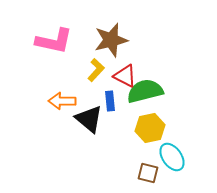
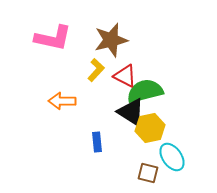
pink L-shape: moved 1 px left, 3 px up
blue rectangle: moved 13 px left, 41 px down
black triangle: moved 42 px right, 7 px up; rotated 8 degrees counterclockwise
